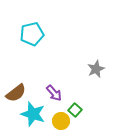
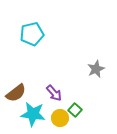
cyan star: rotated 10 degrees counterclockwise
yellow circle: moved 1 px left, 3 px up
